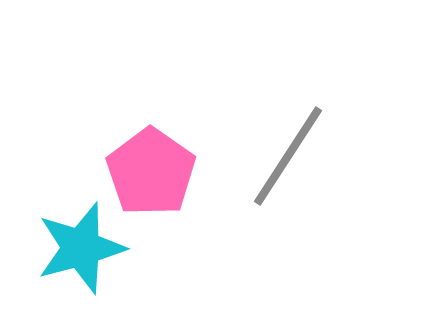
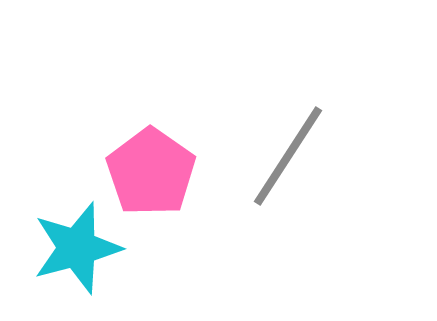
cyan star: moved 4 px left
